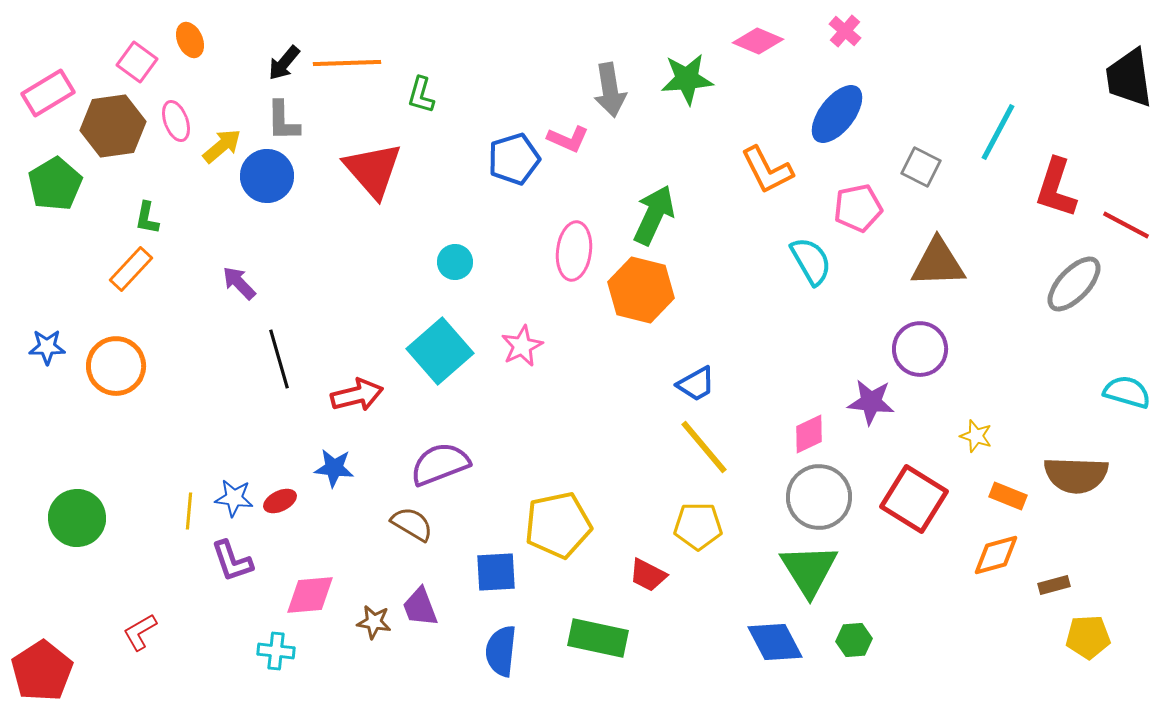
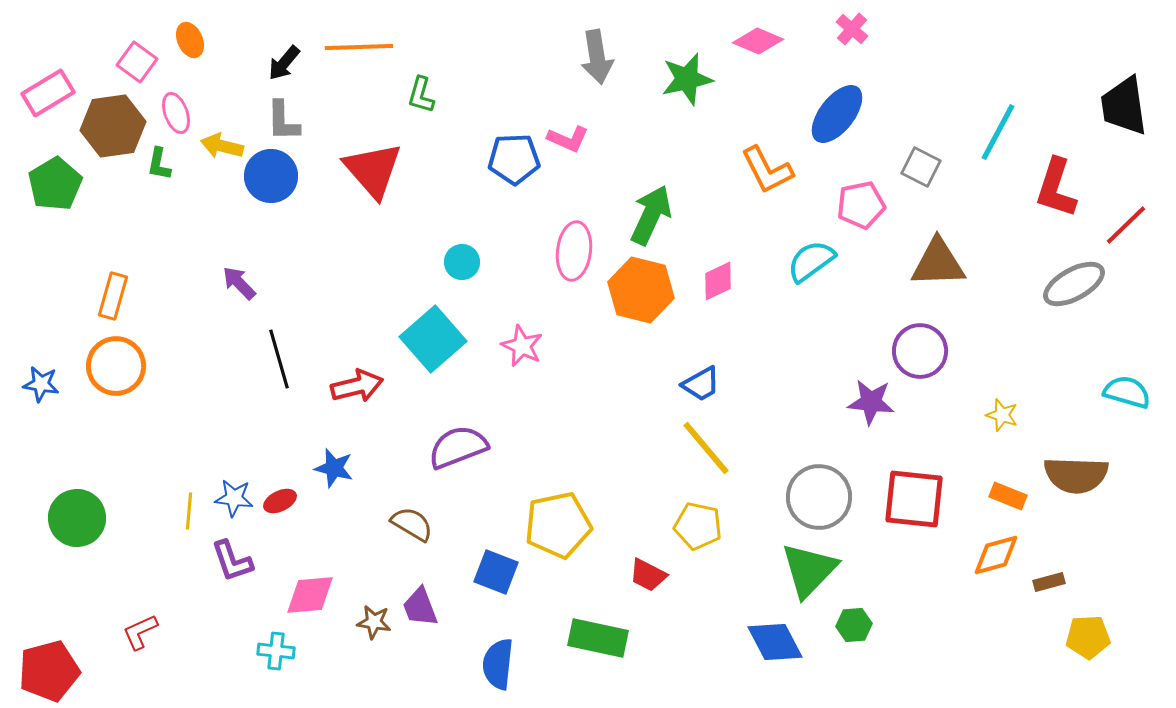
pink cross at (845, 31): moved 7 px right, 2 px up
orange line at (347, 63): moved 12 px right, 16 px up
black trapezoid at (1129, 78): moved 5 px left, 28 px down
green star at (687, 79): rotated 8 degrees counterclockwise
gray arrow at (610, 90): moved 13 px left, 33 px up
pink ellipse at (176, 121): moved 8 px up
yellow arrow at (222, 146): rotated 126 degrees counterclockwise
blue pentagon at (514, 159): rotated 15 degrees clockwise
blue circle at (267, 176): moved 4 px right
pink pentagon at (858, 208): moved 3 px right, 3 px up
green arrow at (654, 215): moved 3 px left
green L-shape at (147, 218): moved 12 px right, 54 px up
red line at (1126, 225): rotated 72 degrees counterclockwise
cyan semicircle at (811, 261): rotated 96 degrees counterclockwise
cyan circle at (455, 262): moved 7 px right
orange rectangle at (131, 269): moved 18 px left, 27 px down; rotated 27 degrees counterclockwise
gray ellipse at (1074, 284): rotated 18 degrees clockwise
pink star at (522, 346): rotated 21 degrees counterclockwise
blue star at (47, 347): moved 6 px left, 37 px down; rotated 9 degrees clockwise
purple circle at (920, 349): moved 2 px down
cyan square at (440, 351): moved 7 px left, 12 px up
blue trapezoid at (696, 384): moved 5 px right
red arrow at (357, 395): moved 9 px up
pink diamond at (809, 434): moved 91 px left, 153 px up
yellow star at (976, 436): moved 26 px right, 21 px up
yellow line at (704, 447): moved 2 px right, 1 px down
purple semicircle at (440, 464): moved 18 px right, 17 px up
blue star at (334, 468): rotated 9 degrees clockwise
red square at (914, 499): rotated 26 degrees counterclockwise
yellow pentagon at (698, 526): rotated 12 degrees clockwise
green triangle at (809, 570): rotated 16 degrees clockwise
blue square at (496, 572): rotated 24 degrees clockwise
brown rectangle at (1054, 585): moved 5 px left, 3 px up
red L-shape at (140, 632): rotated 6 degrees clockwise
green hexagon at (854, 640): moved 15 px up
blue semicircle at (501, 651): moved 3 px left, 13 px down
red pentagon at (42, 671): moved 7 px right; rotated 18 degrees clockwise
